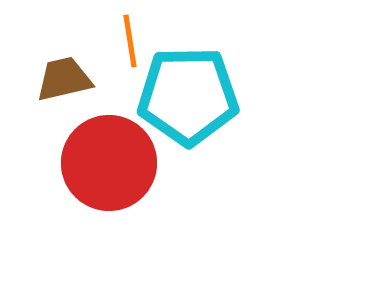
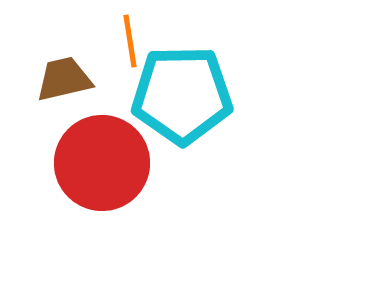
cyan pentagon: moved 6 px left, 1 px up
red circle: moved 7 px left
